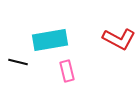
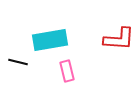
red L-shape: rotated 24 degrees counterclockwise
